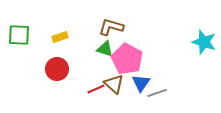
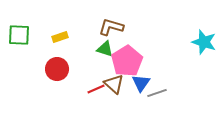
pink pentagon: moved 2 px down; rotated 12 degrees clockwise
